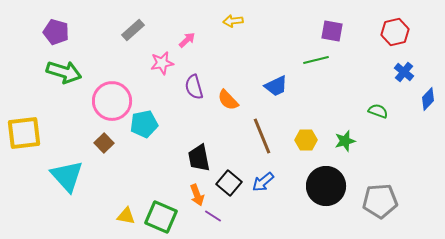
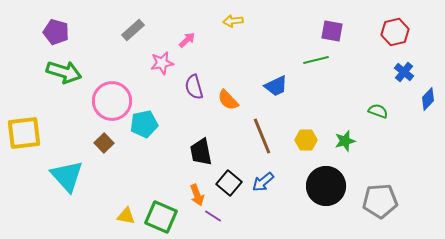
black trapezoid: moved 2 px right, 6 px up
